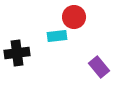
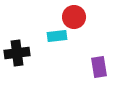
purple rectangle: rotated 30 degrees clockwise
